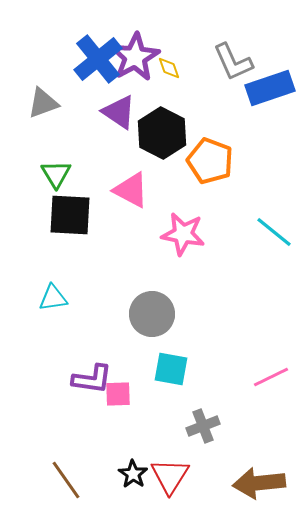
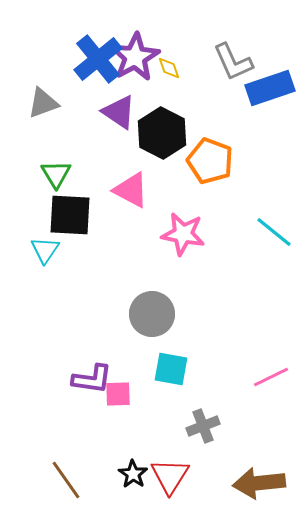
cyan triangle: moved 8 px left, 48 px up; rotated 48 degrees counterclockwise
